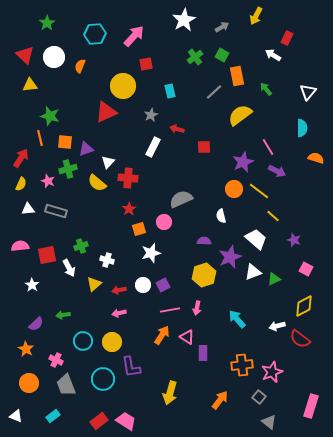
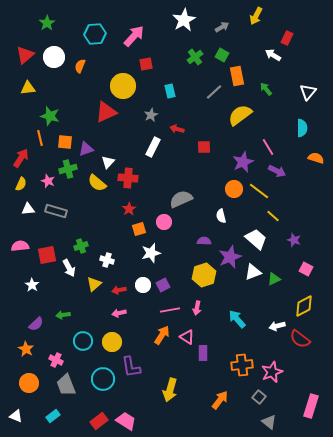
red triangle at (25, 55): rotated 36 degrees clockwise
yellow triangle at (30, 85): moved 2 px left, 3 px down
yellow arrow at (170, 393): moved 3 px up
